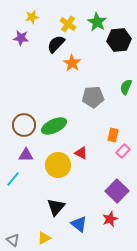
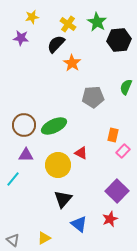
black triangle: moved 7 px right, 8 px up
